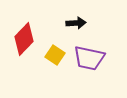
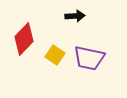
black arrow: moved 1 px left, 7 px up
